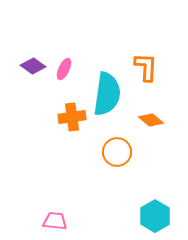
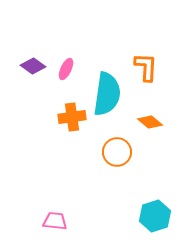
pink ellipse: moved 2 px right
orange diamond: moved 1 px left, 2 px down
cyan hexagon: rotated 12 degrees clockwise
